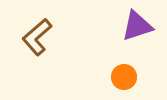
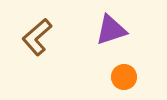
purple triangle: moved 26 px left, 4 px down
